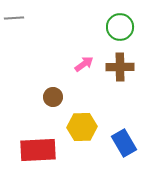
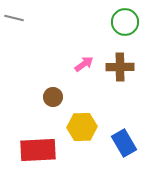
gray line: rotated 18 degrees clockwise
green circle: moved 5 px right, 5 px up
